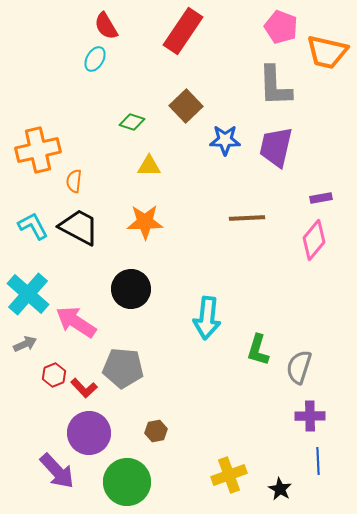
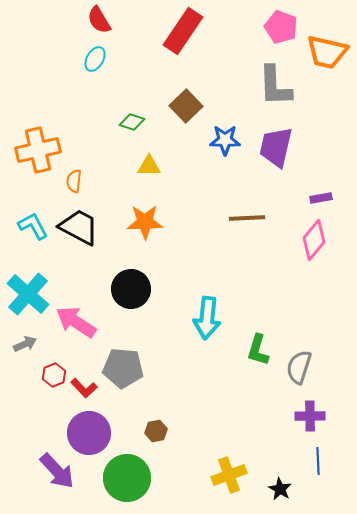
red semicircle: moved 7 px left, 6 px up
green circle: moved 4 px up
